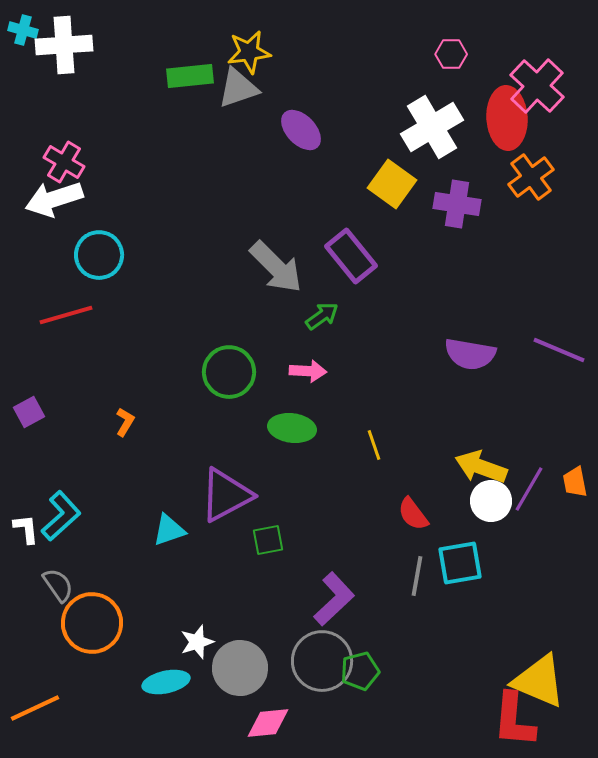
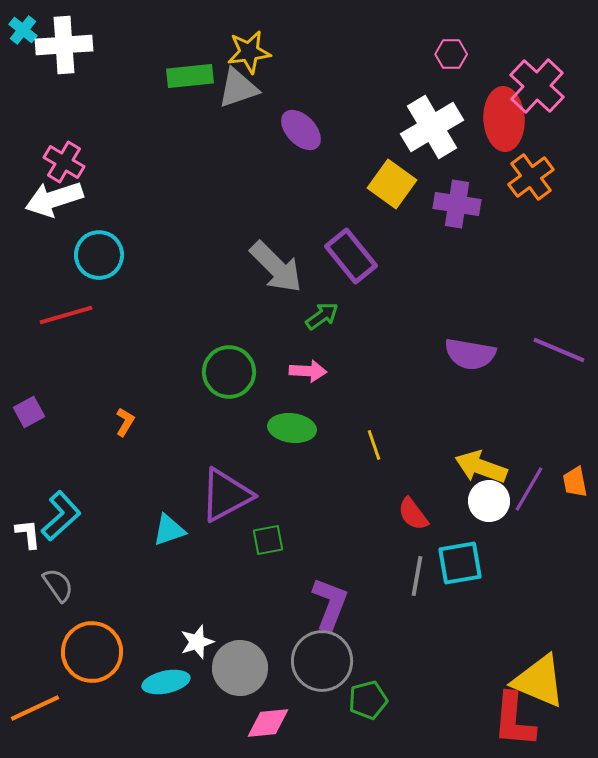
cyan cross at (23, 30): rotated 24 degrees clockwise
red ellipse at (507, 118): moved 3 px left, 1 px down
white circle at (491, 501): moved 2 px left
white L-shape at (26, 529): moved 2 px right, 5 px down
purple L-shape at (334, 599): moved 4 px left, 5 px down; rotated 26 degrees counterclockwise
orange circle at (92, 623): moved 29 px down
green pentagon at (360, 671): moved 8 px right, 29 px down
